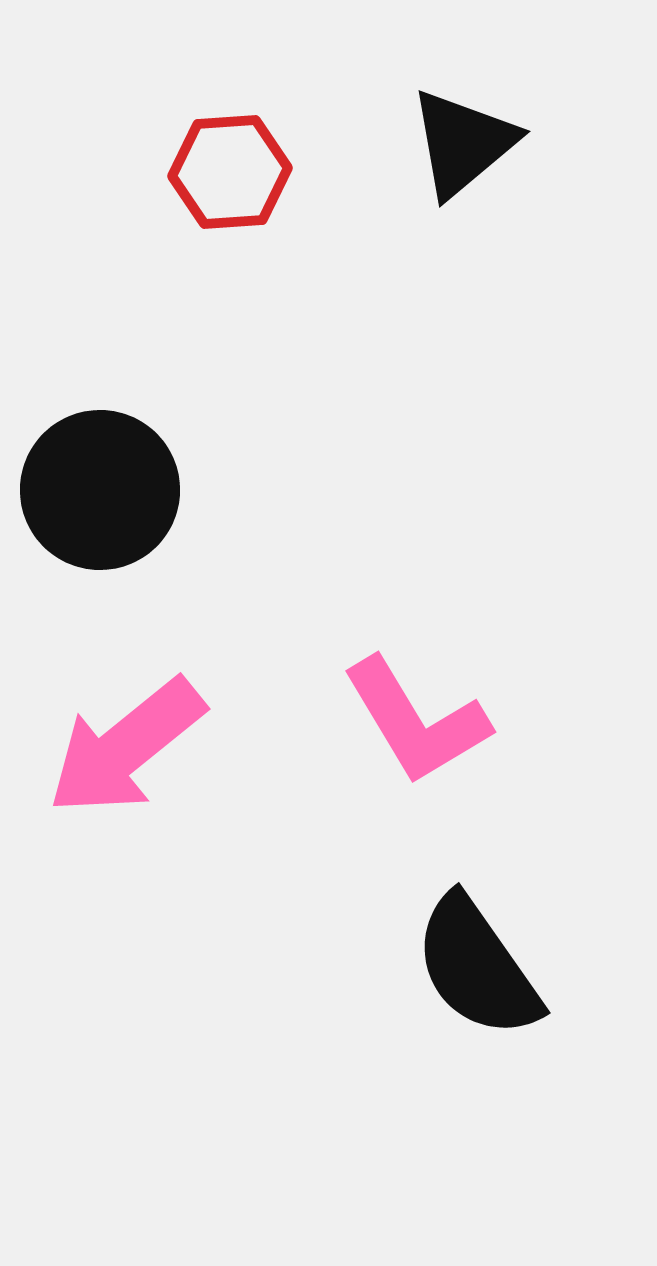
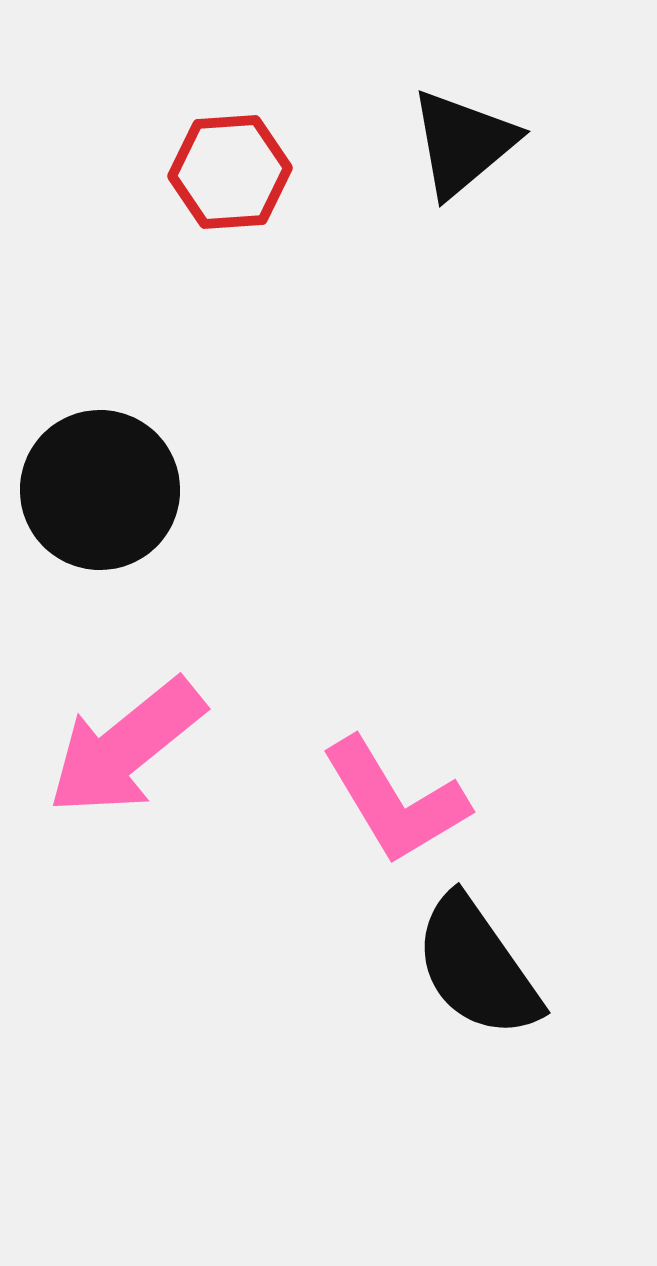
pink L-shape: moved 21 px left, 80 px down
